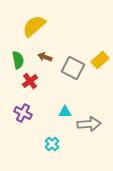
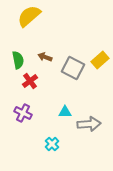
yellow semicircle: moved 5 px left, 10 px up
